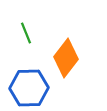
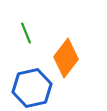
blue hexagon: moved 3 px right; rotated 12 degrees counterclockwise
